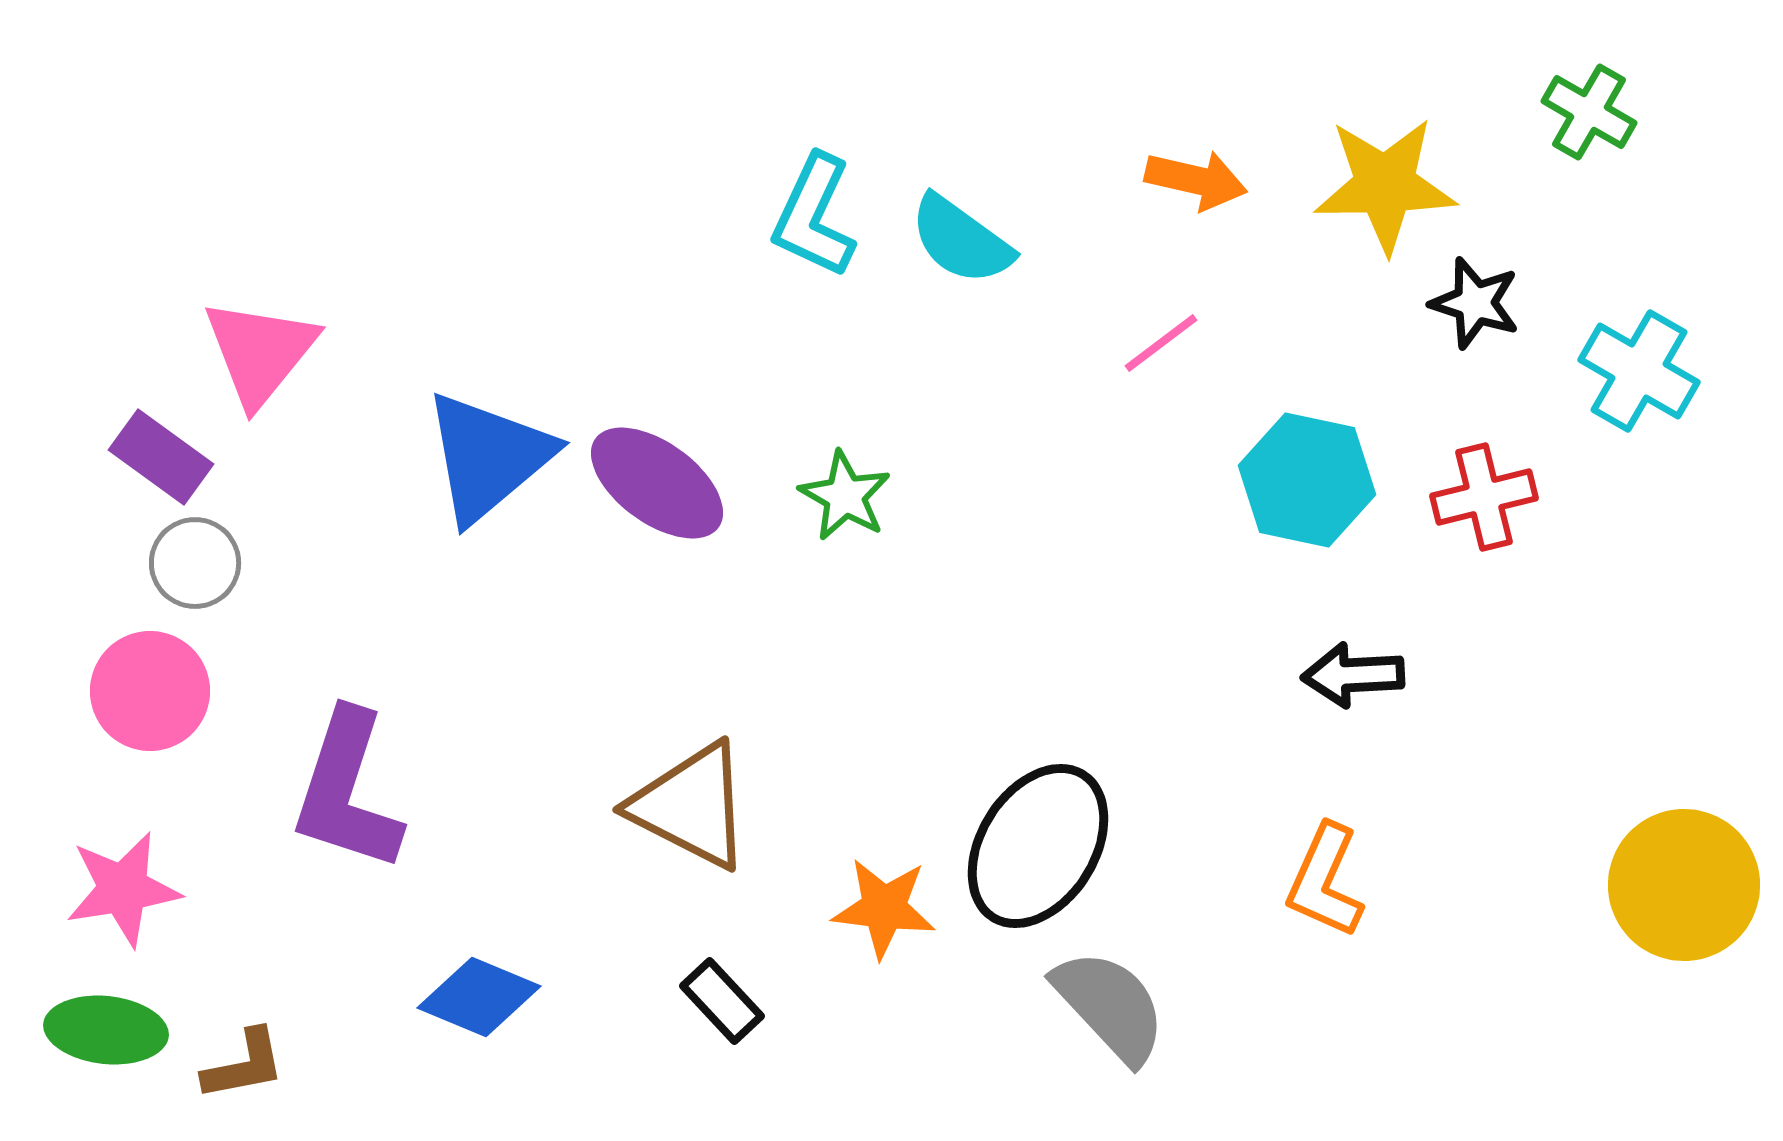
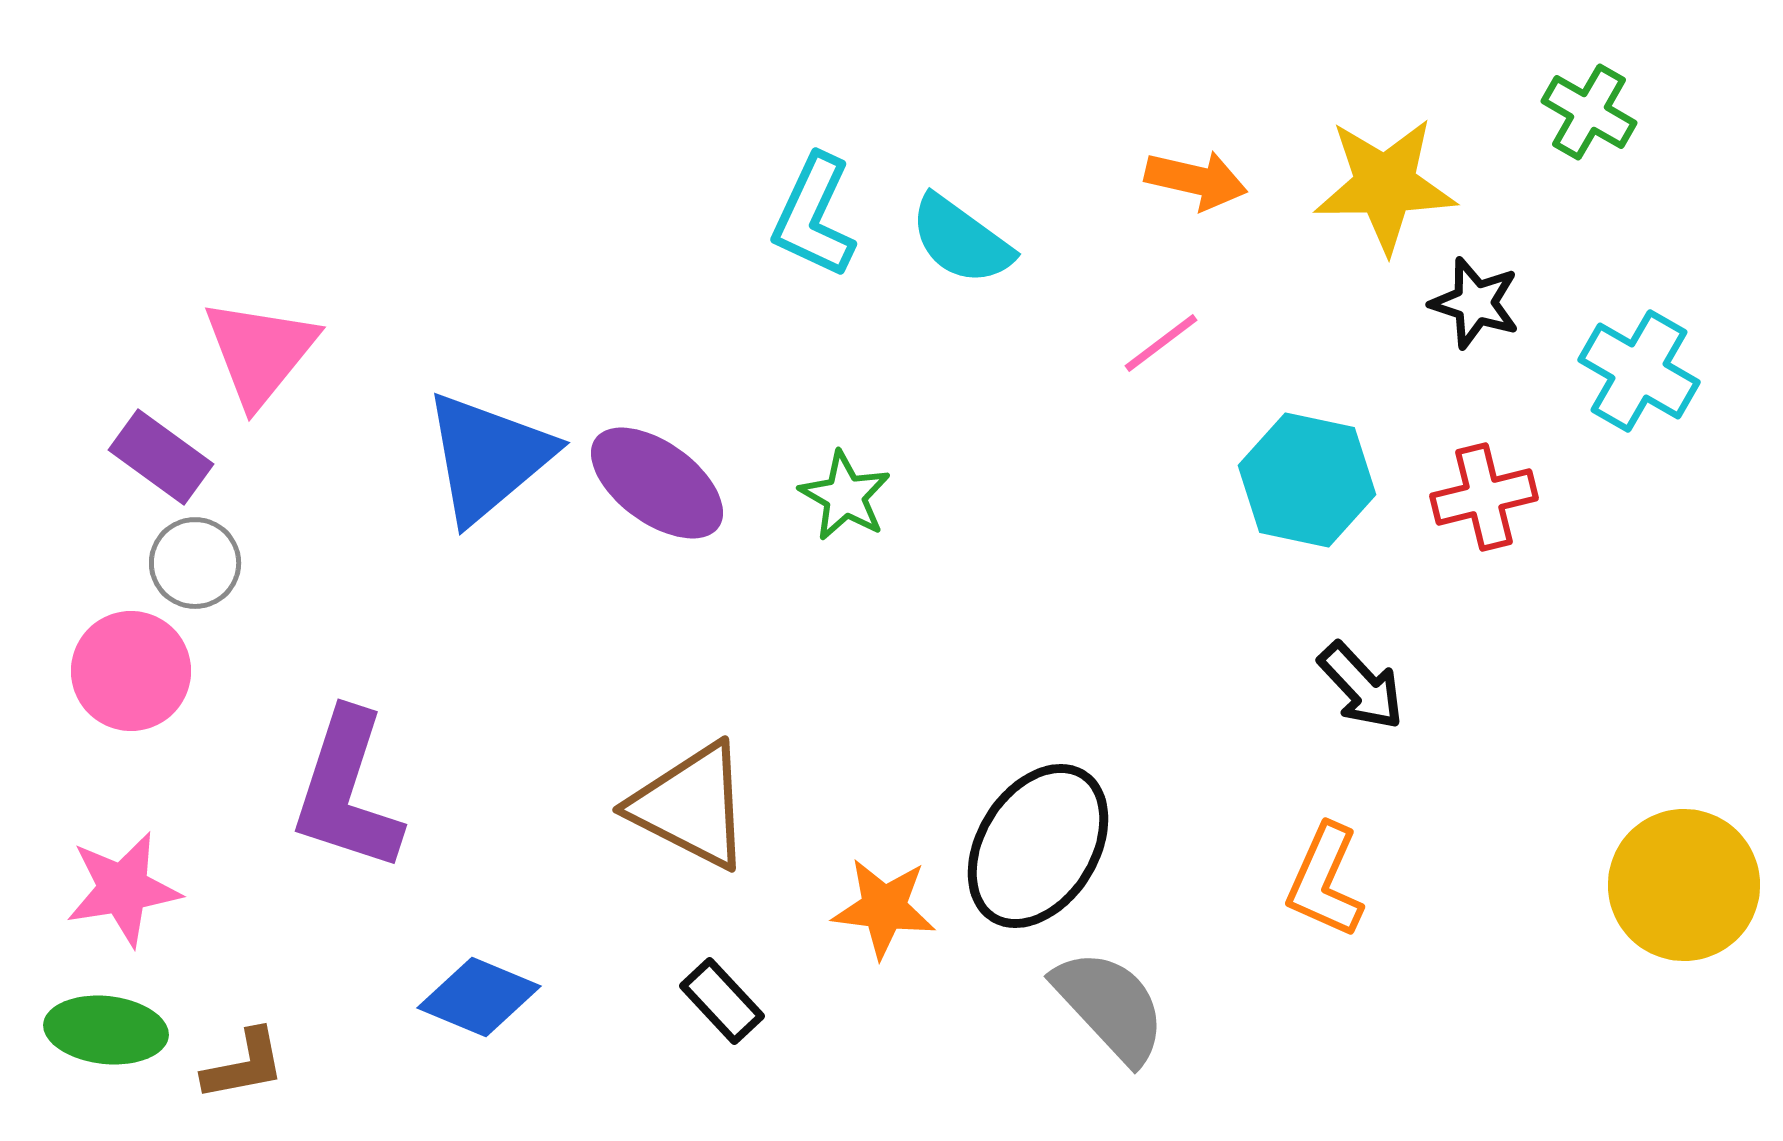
black arrow: moved 8 px right, 11 px down; rotated 130 degrees counterclockwise
pink circle: moved 19 px left, 20 px up
